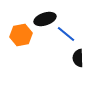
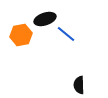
black semicircle: moved 1 px right, 27 px down
